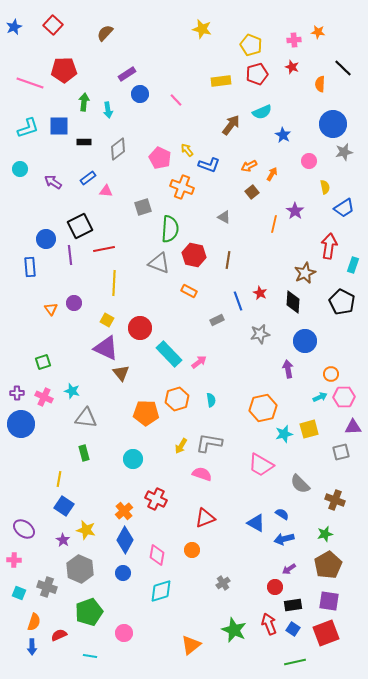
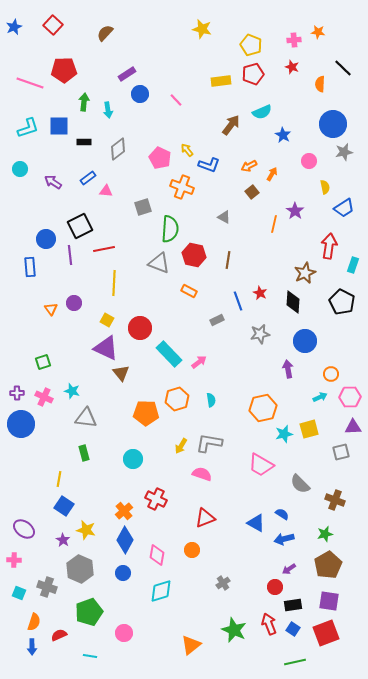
red pentagon at (257, 74): moved 4 px left
pink hexagon at (344, 397): moved 6 px right
